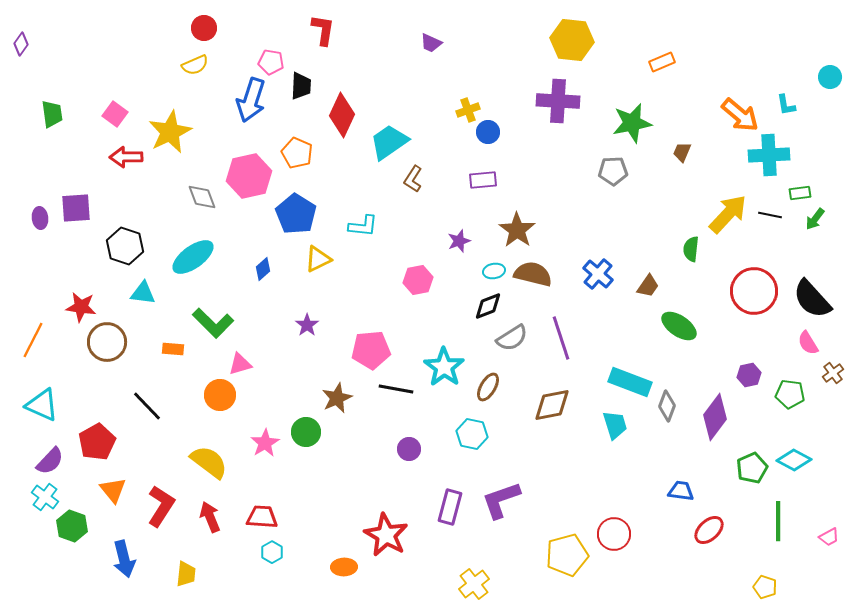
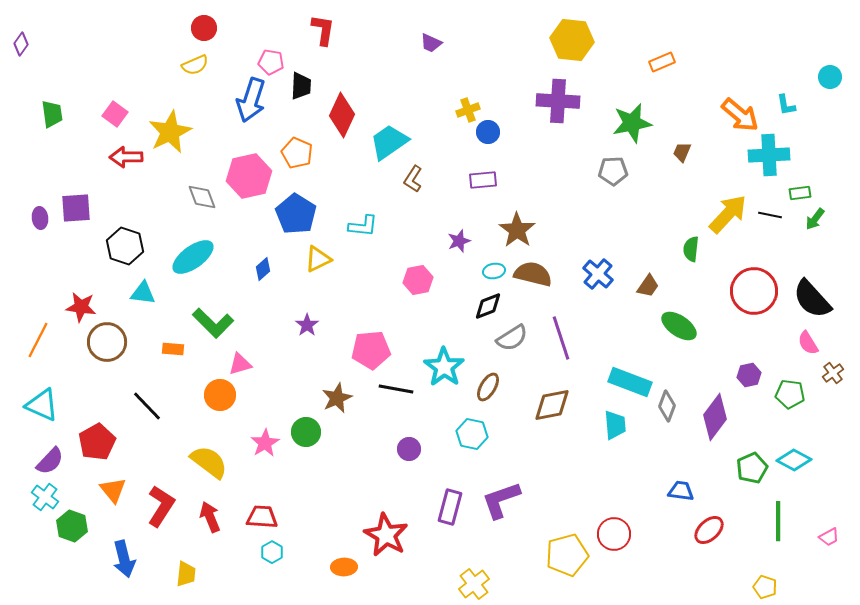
orange line at (33, 340): moved 5 px right
cyan trapezoid at (615, 425): rotated 12 degrees clockwise
